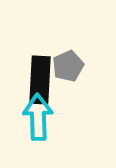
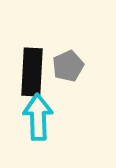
black rectangle: moved 8 px left, 8 px up
